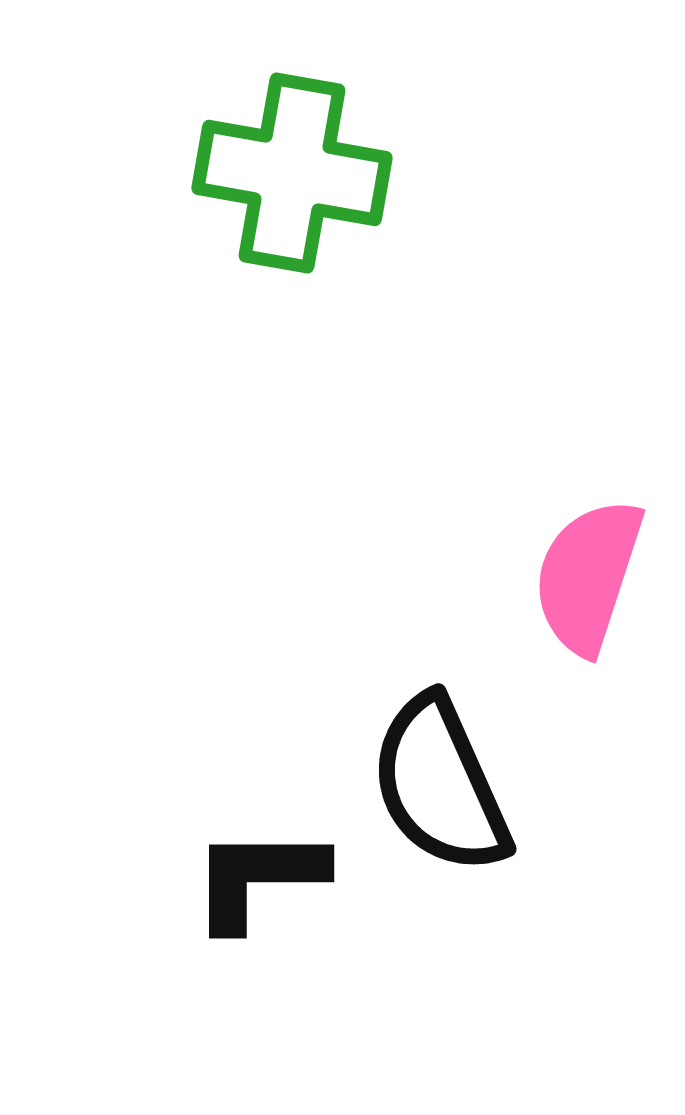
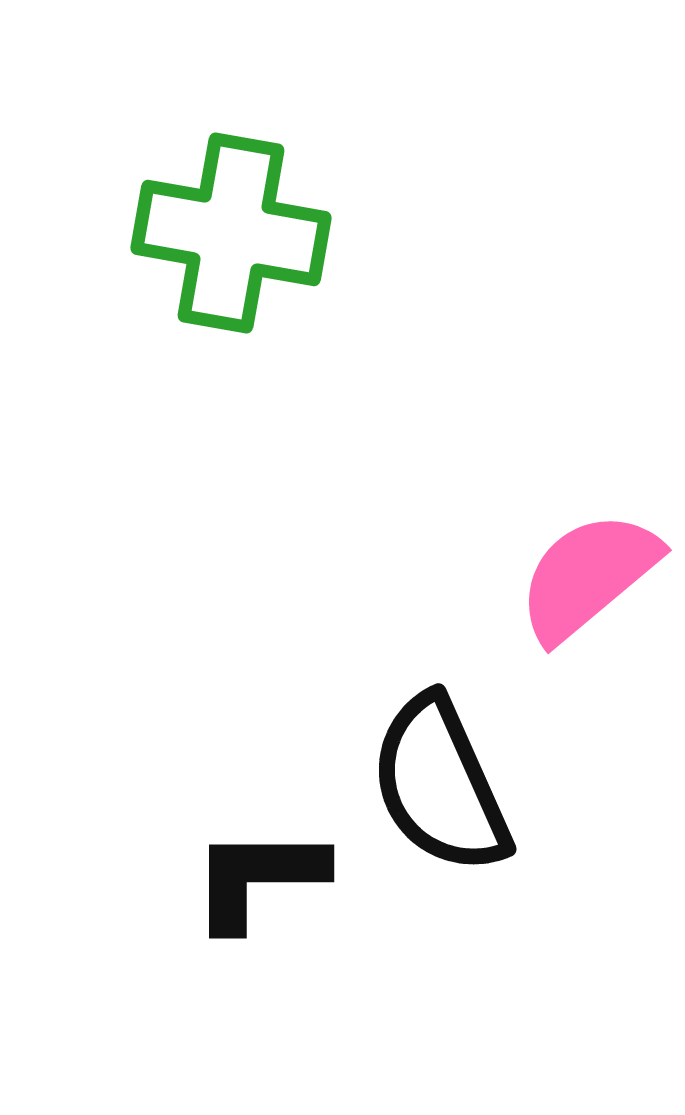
green cross: moved 61 px left, 60 px down
pink semicircle: rotated 32 degrees clockwise
